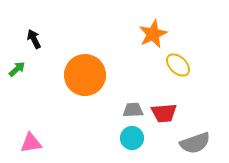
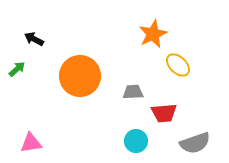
black arrow: rotated 36 degrees counterclockwise
orange circle: moved 5 px left, 1 px down
gray trapezoid: moved 18 px up
cyan circle: moved 4 px right, 3 px down
